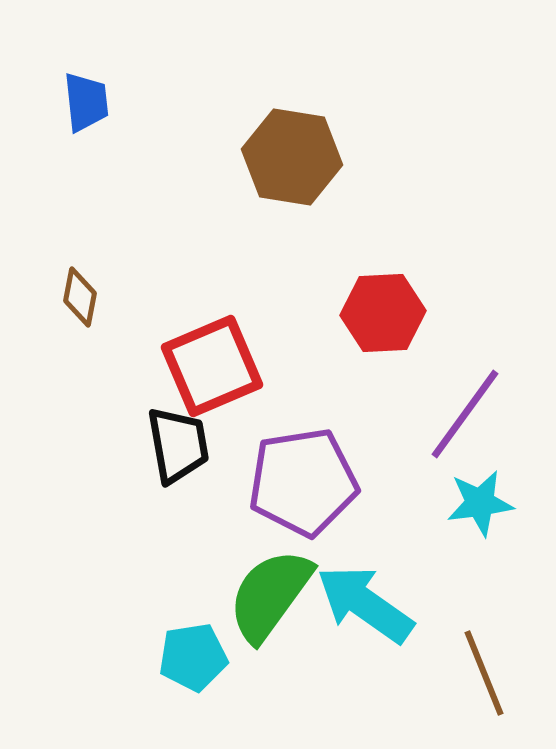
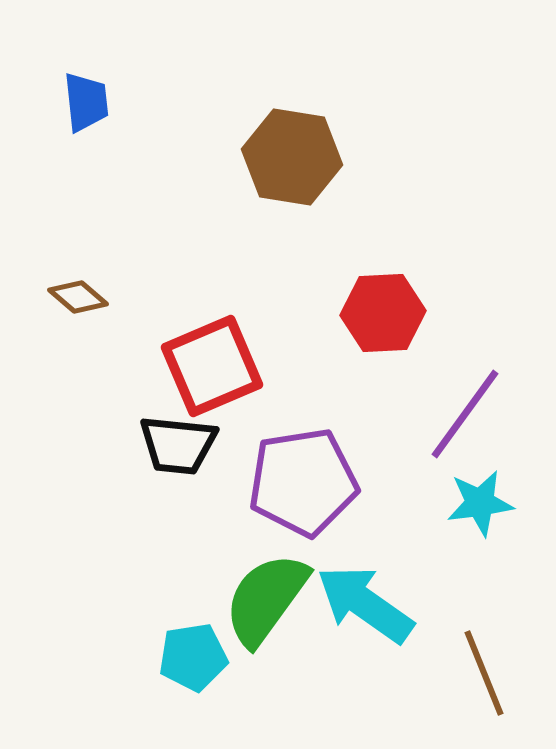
brown diamond: moved 2 px left; rotated 60 degrees counterclockwise
black trapezoid: rotated 106 degrees clockwise
green semicircle: moved 4 px left, 4 px down
